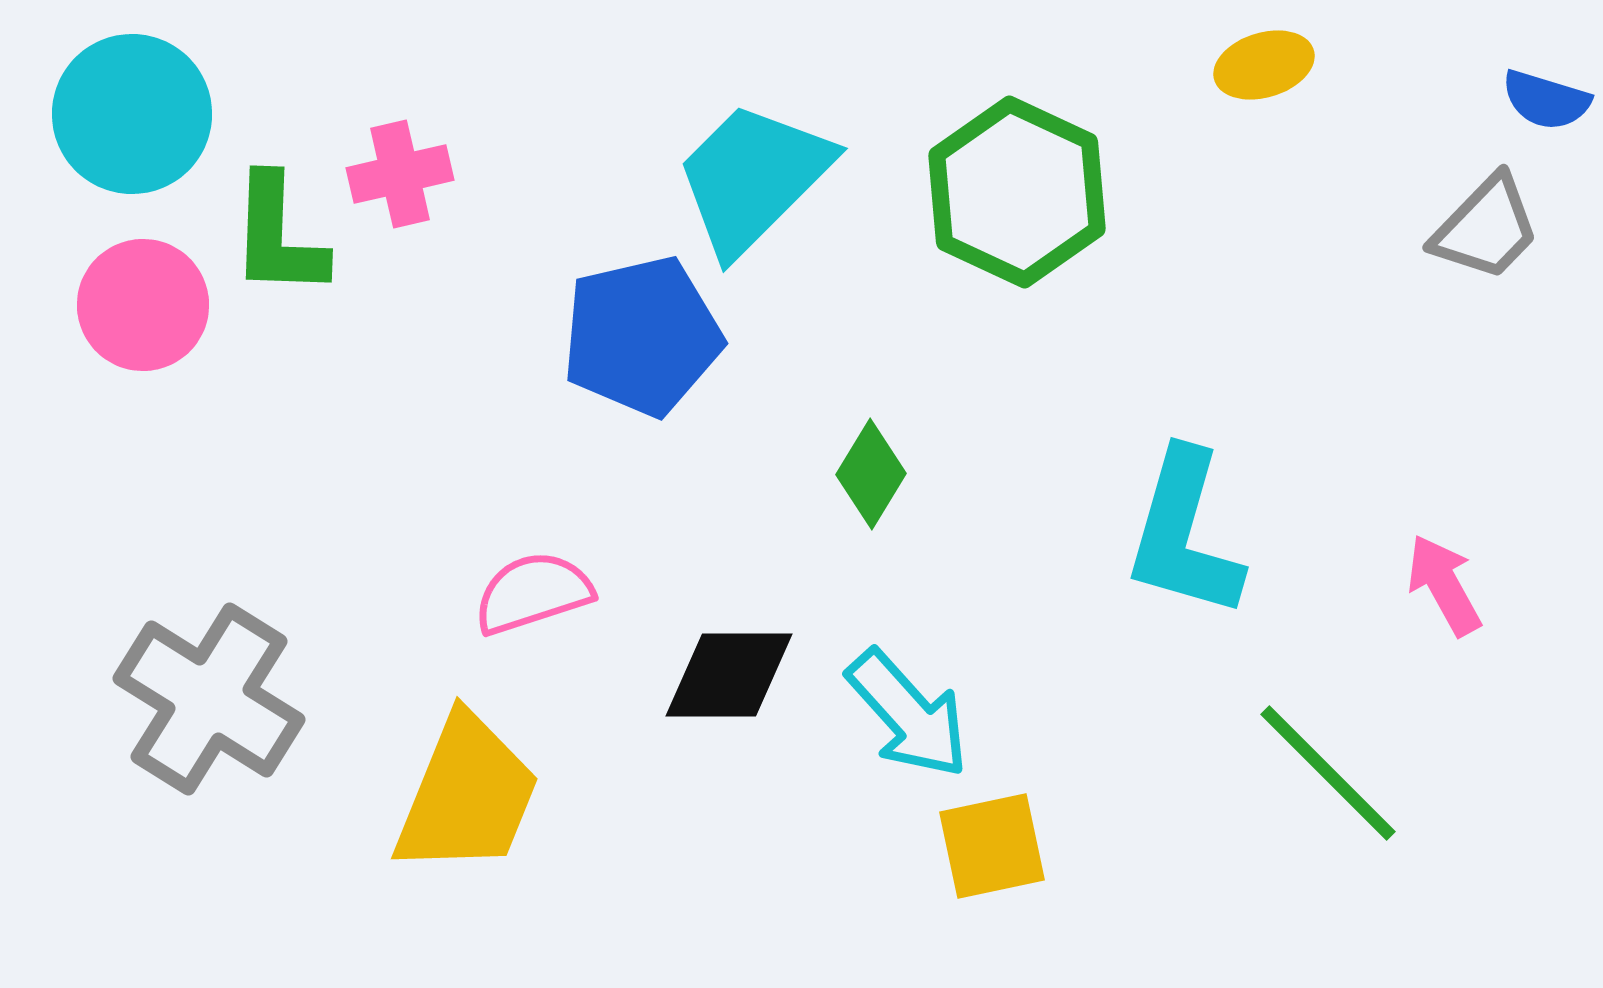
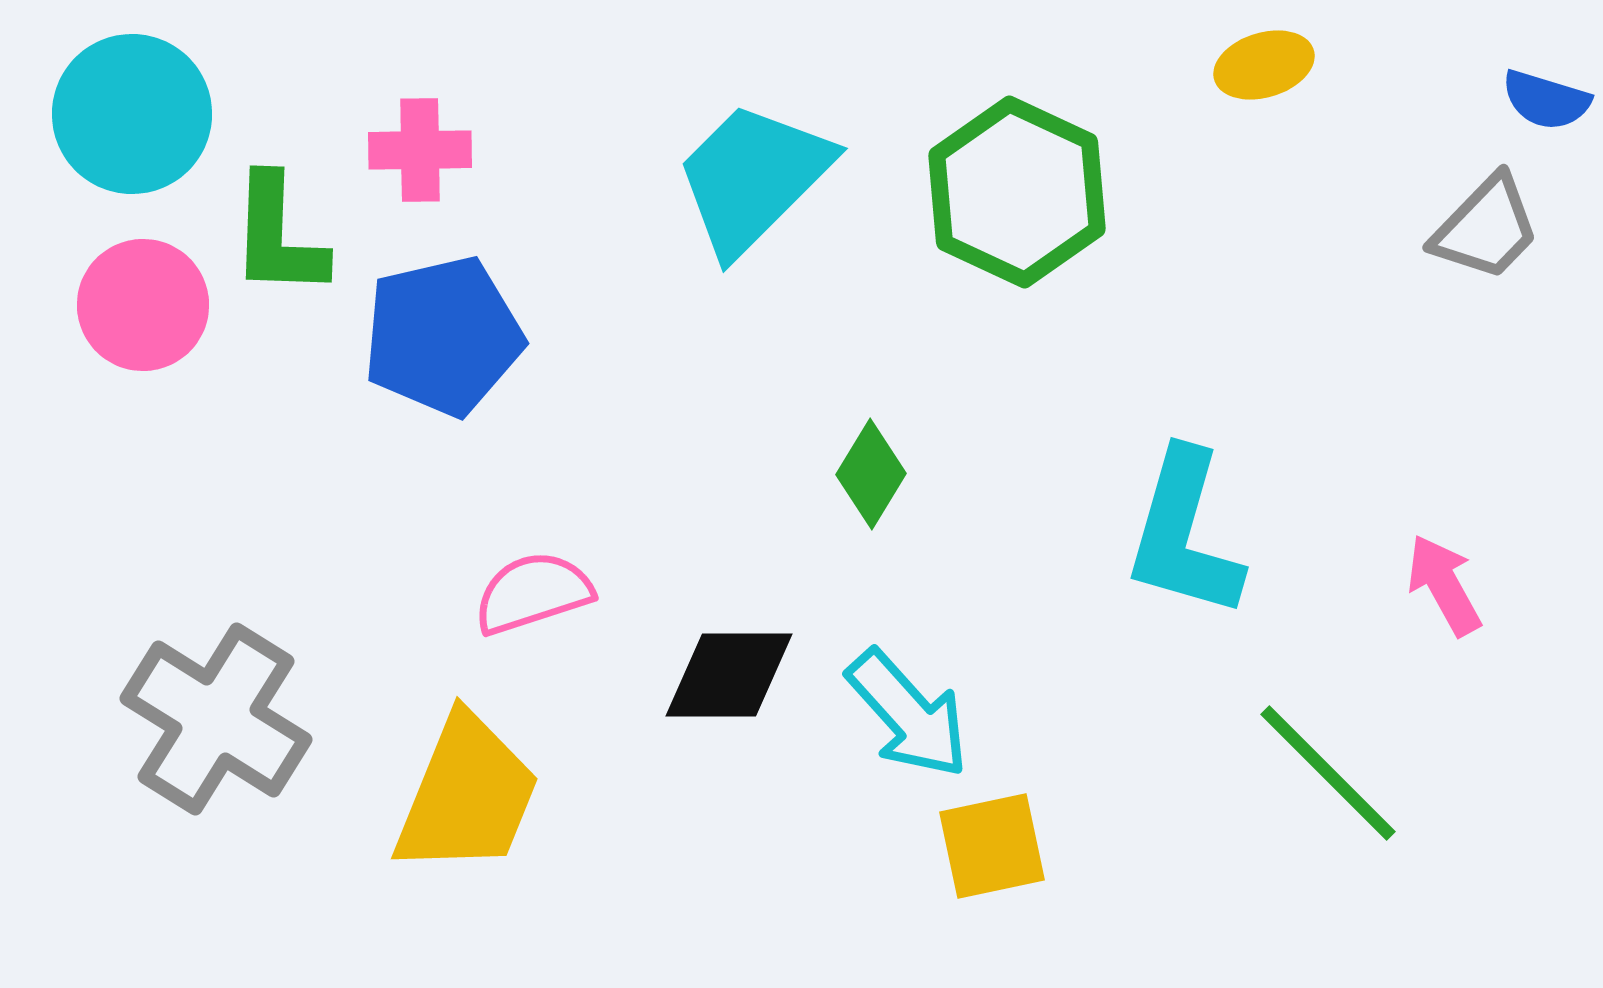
pink cross: moved 20 px right, 24 px up; rotated 12 degrees clockwise
blue pentagon: moved 199 px left
gray cross: moved 7 px right, 20 px down
